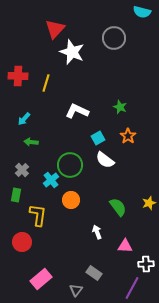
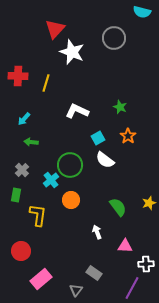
red circle: moved 1 px left, 9 px down
